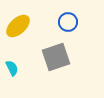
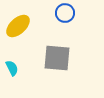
blue circle: moved 3 px left, 9 px up
gray square: moved 1 px right, 1 px down; rotated 24 degrees clockwise
